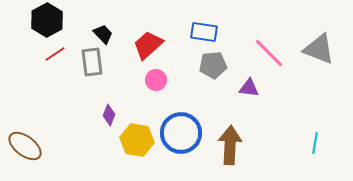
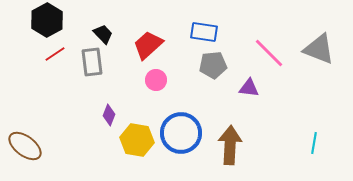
cyan line: moved 1 px left
